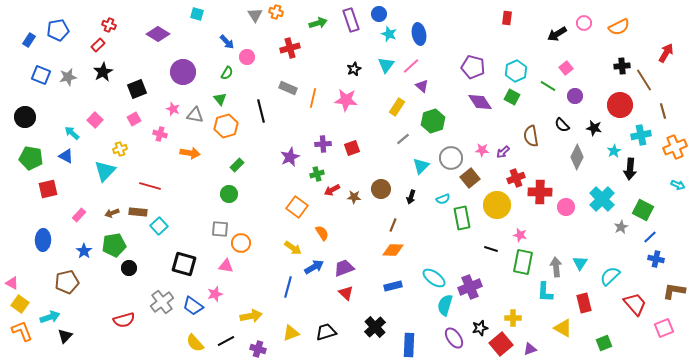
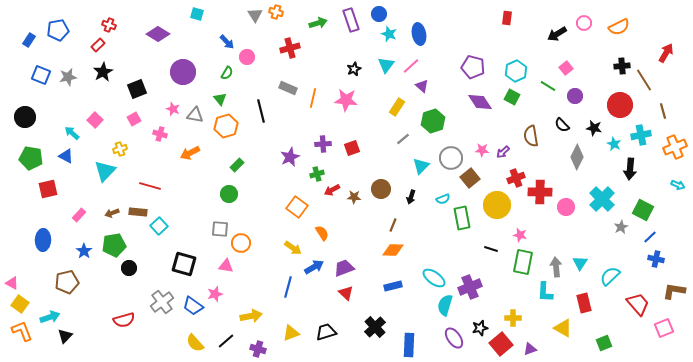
cyan star at (614, 151): moved 7 px up; rotated 16 degrees counterclockwise
orange arrow at (190, 153): rotated 144 degrees clockwise
red trapezoid at (635, 304): moved 3 px right
black line at (226, 341): rotated 12 degrees counterclockwise
